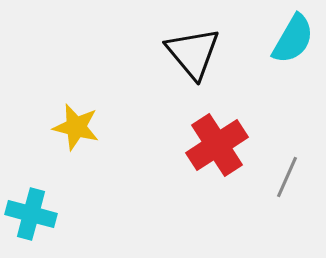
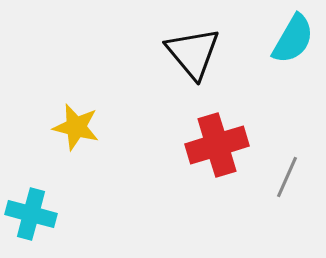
red cross: rotated 16 degrees clockwise
